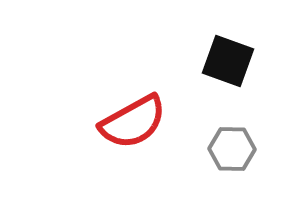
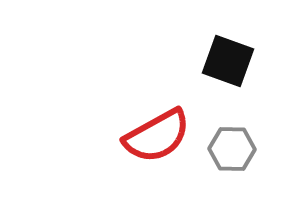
red semicircle: moved 24 px right, 14 px down
